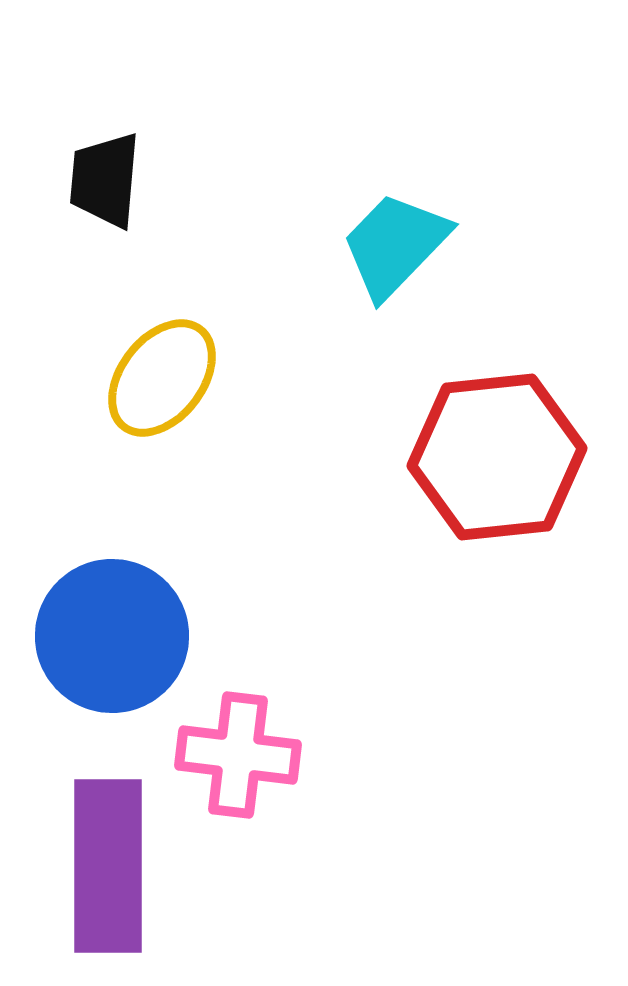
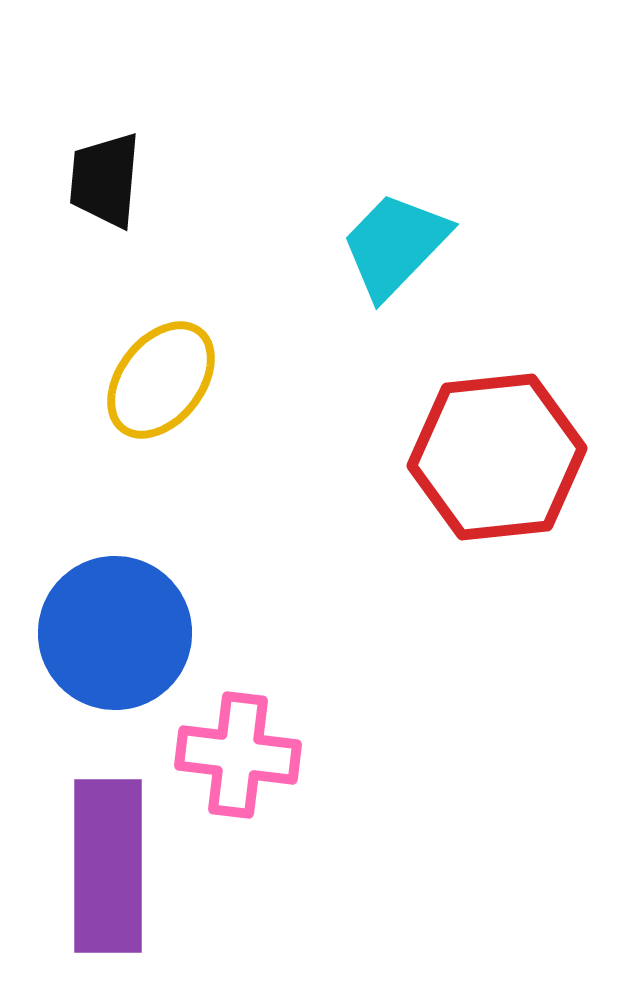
yellow ellipse: moved 1 px left, 2 px down
blue circle: moved 3 px right, 3 px up
